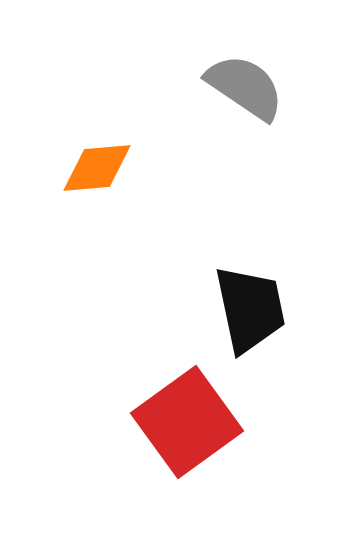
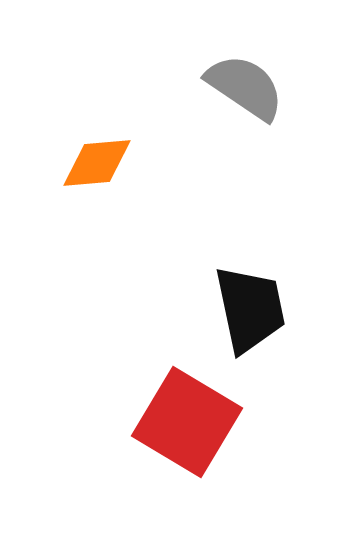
orange diamond: moved 5 px up
red square: rotated 23 degrees counterclockwise
